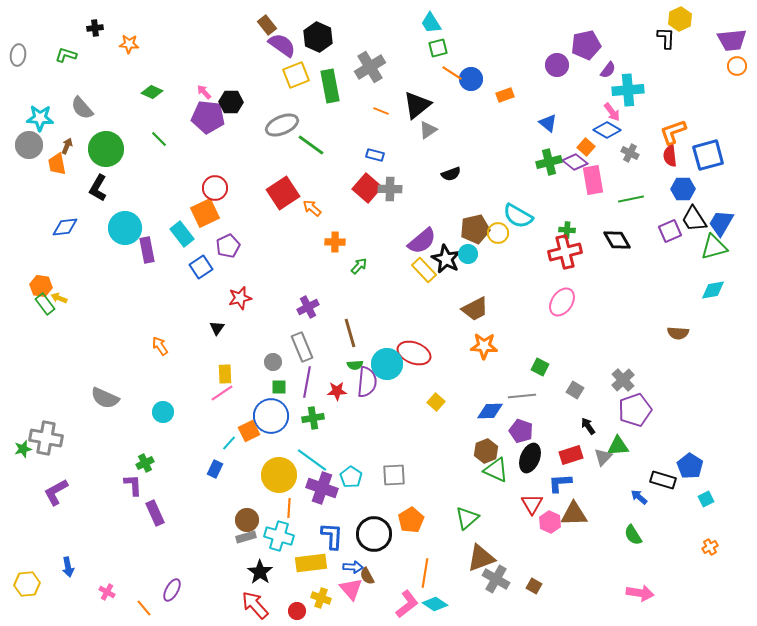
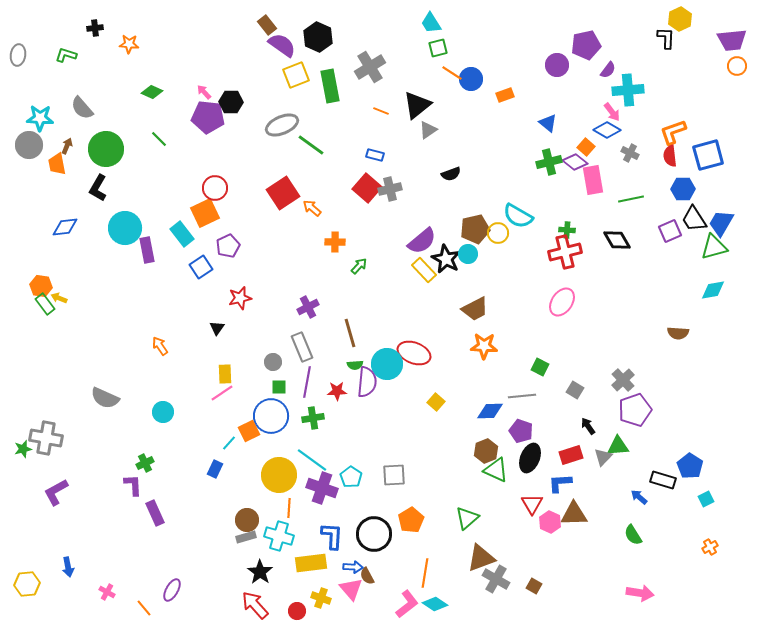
gray cross at (390, 189): rotated 15 degrees counterclockwise
